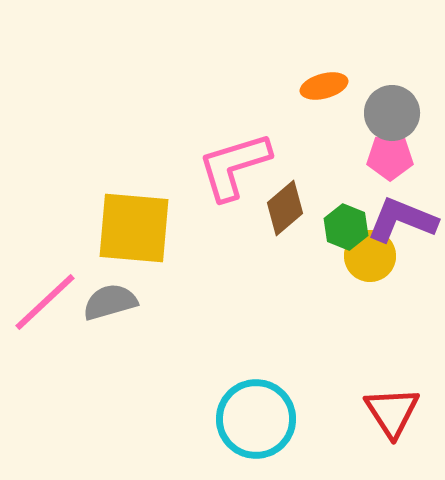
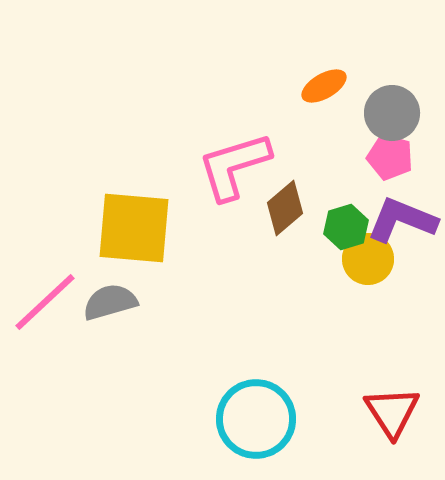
orange ellipse: rotated 15 degrees counterclockwise
pink pentagon: rotated 15 degrees clockwise
green hexagon: rotated 21 degrees clockwise
yellow circle: moved 2 px left, 3 px down
